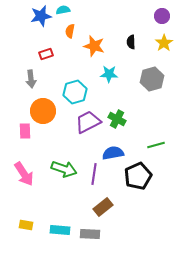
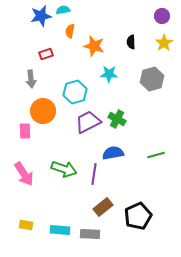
green line: moved 10 px down
black pentagon: moved 40 px down
